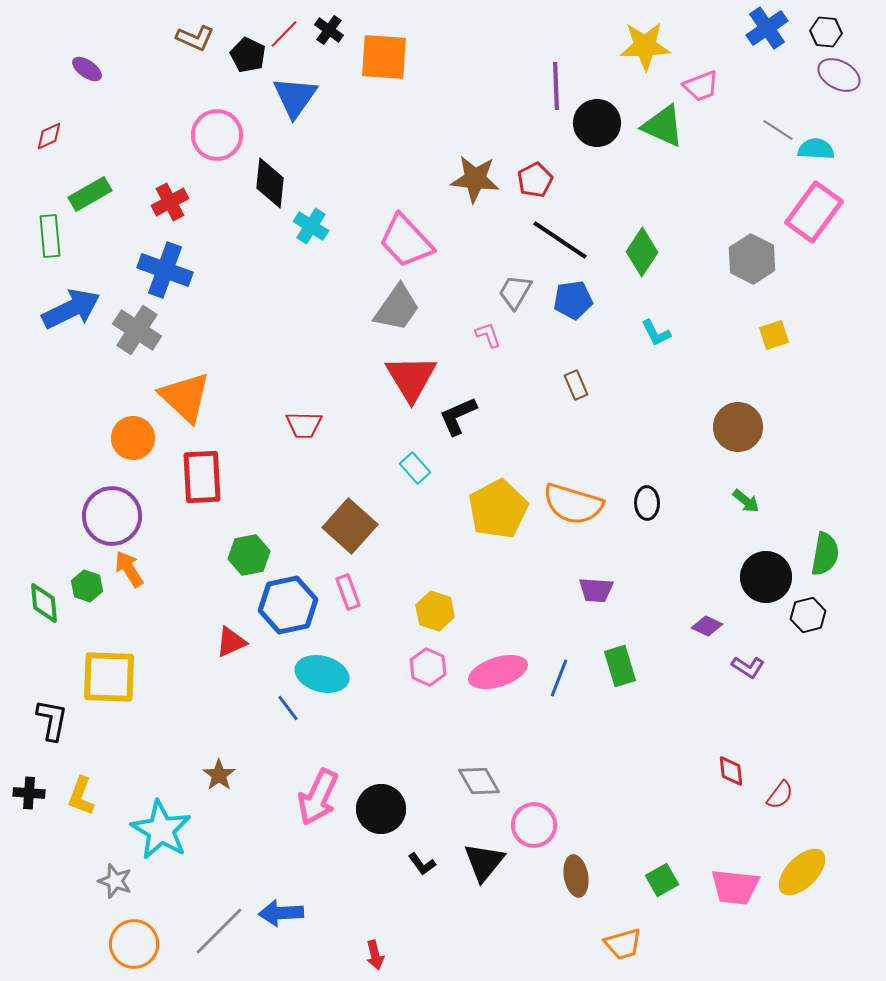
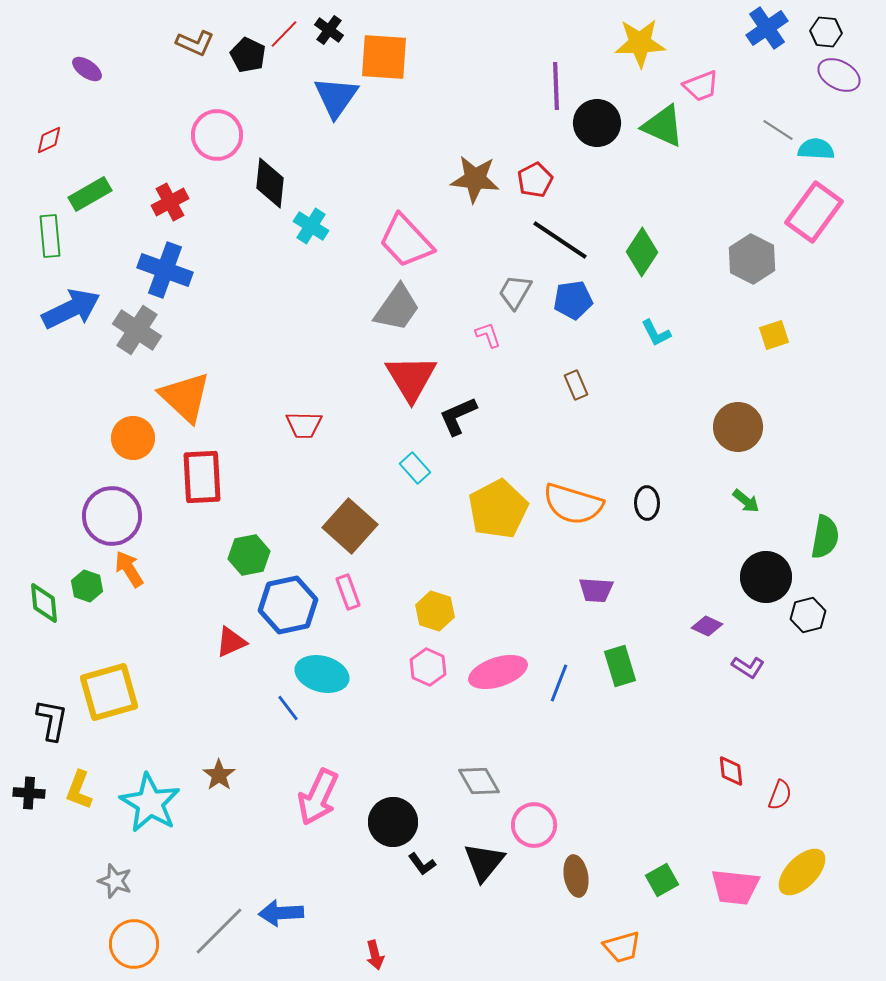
brown L-shape at (195, 38): moved 5 px down
yellow star at (645, 46): moved 5 px left, 3 px up
blue triangle at (295, 97): moved 41 px right
red diamond at (49, 136): moved 4 px down
green semicircle at (825, 554): moved 17 px up
yellow square at (109, 677): moved 15 px down; rotated 18 degrees counterclockwise
blue line at (559, 678): moved 5 px down
red semicircle at (780, 795): rotated 16 degrees counterclockwise
yellow L-shape at (81, 796): moved 2 px left, 6 px up
black circle at (381, 809): moved 12 px right, 13 px down
cyan star at (161, 830): moved 11 px left, 27 px up
orange trapezoid at (623, 944): moved 1 px left, 3 px down
